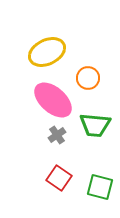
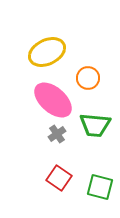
gray cross: moved 1 px up
